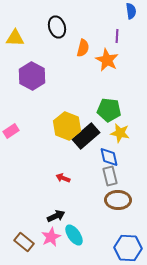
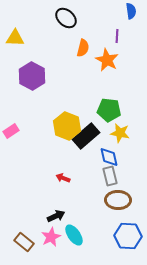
black ellipse: moved 9 px right, 9 px up; rotated 30 degrees counterclockwise
blue hexagon: moved 12 px up
